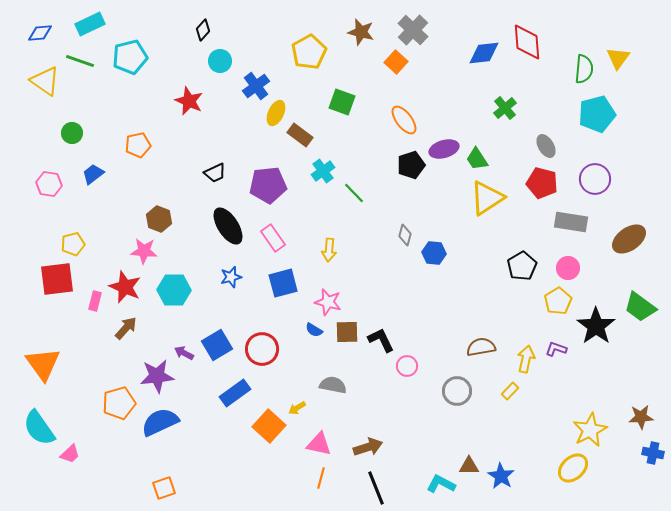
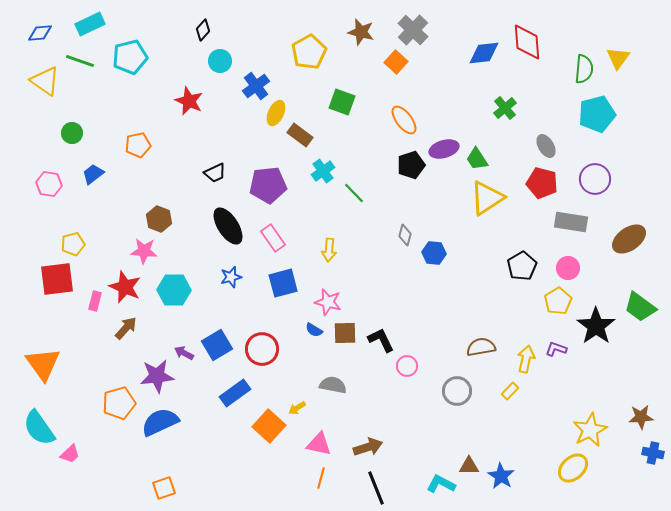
brown square at (347, 332): moved 2 px left, 1 px down
